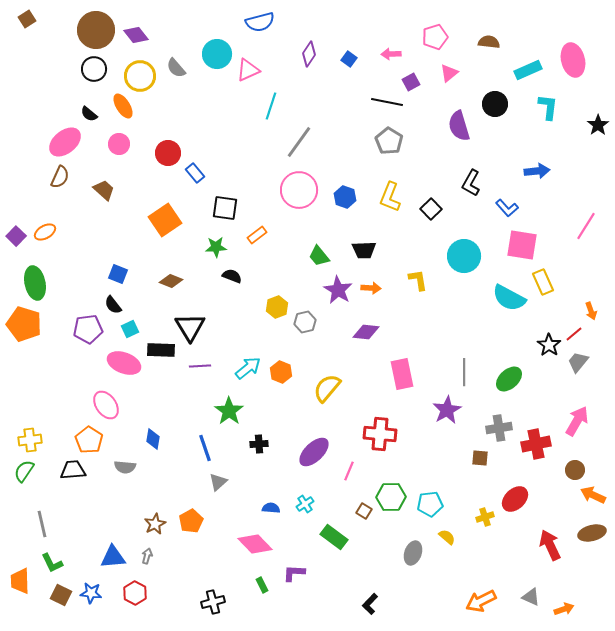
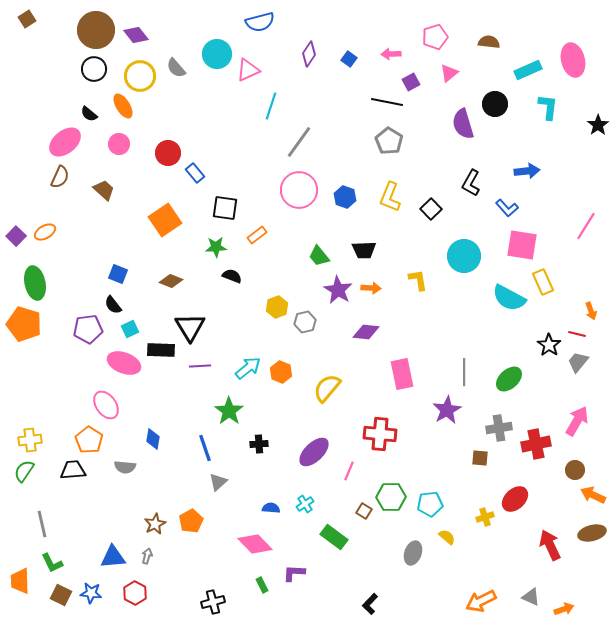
purple semicircle at (459, 126): moved 4 px right, 2 px up
blue arrow at (537, 171): moved 10 px left
red line at (574, 334): moved 3 px right; rotated 54 degrees clockwise
